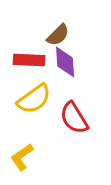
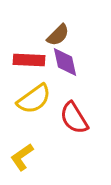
purple diamond: rotated 8 degrees counterclockwise
